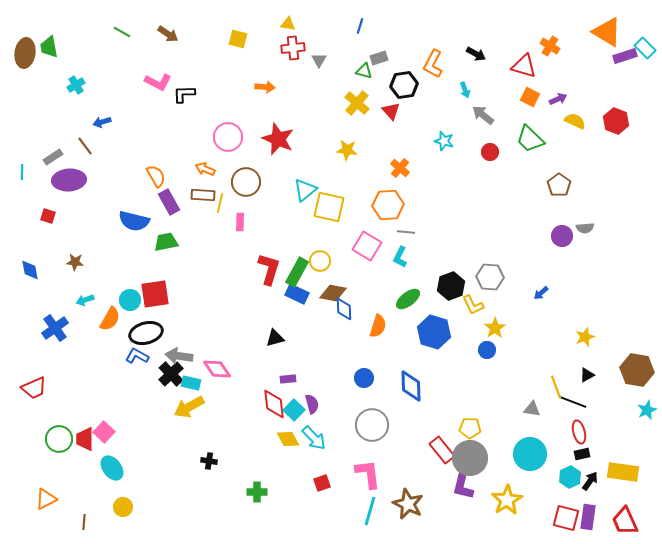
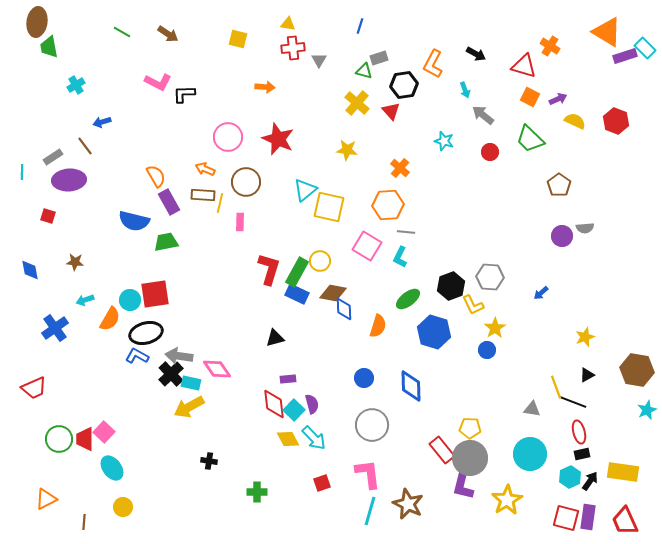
brown ellipse at (25, 53): moved 12 px right, 31 px up
